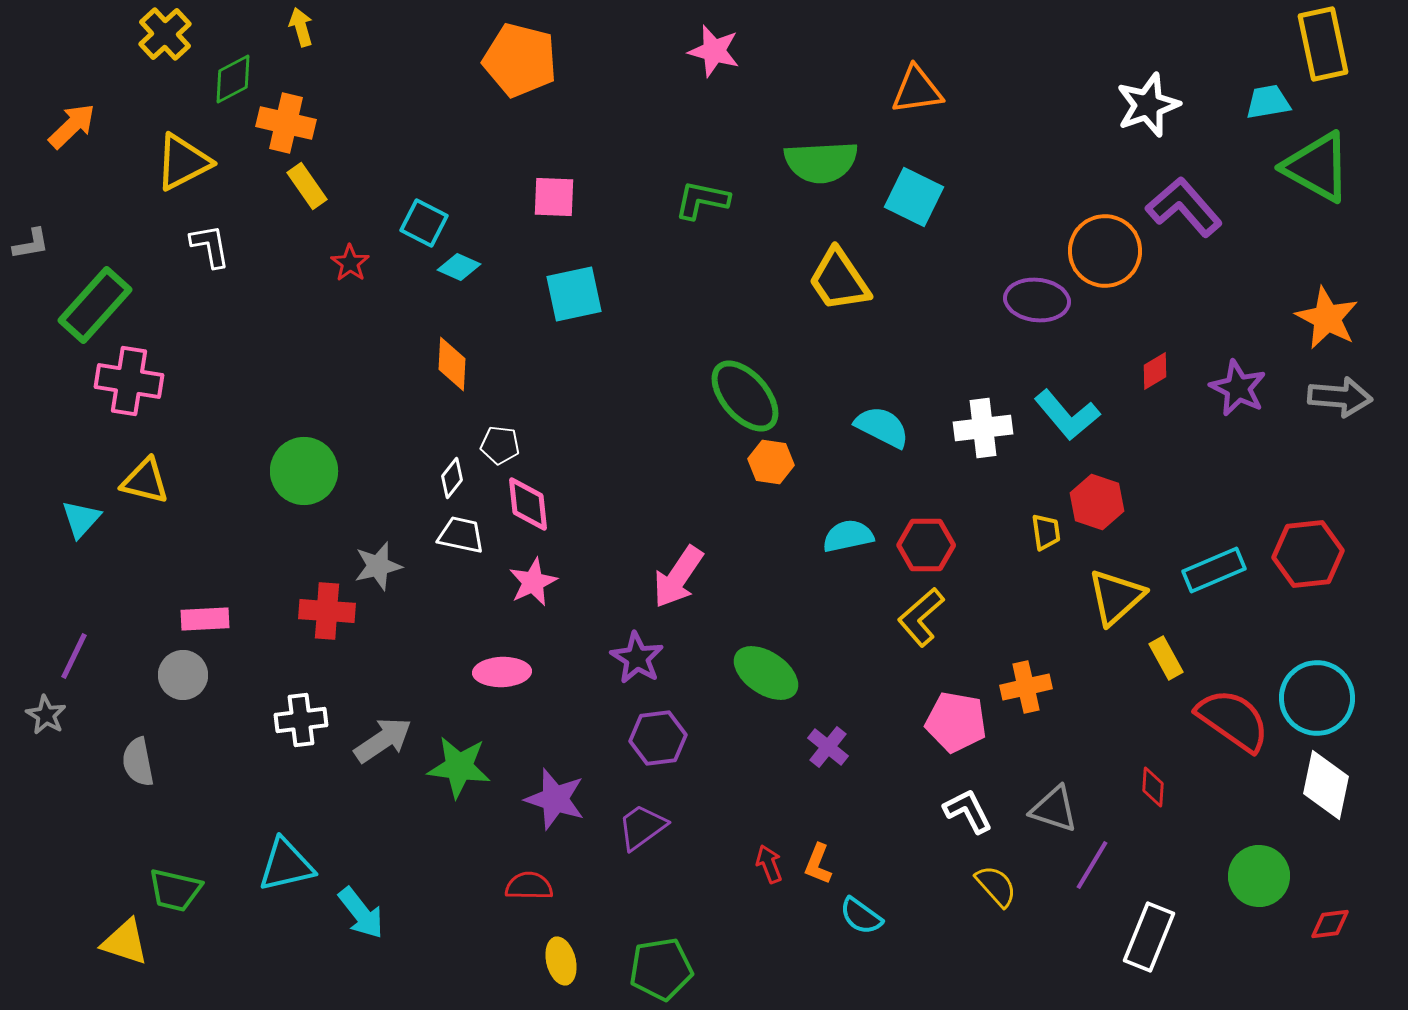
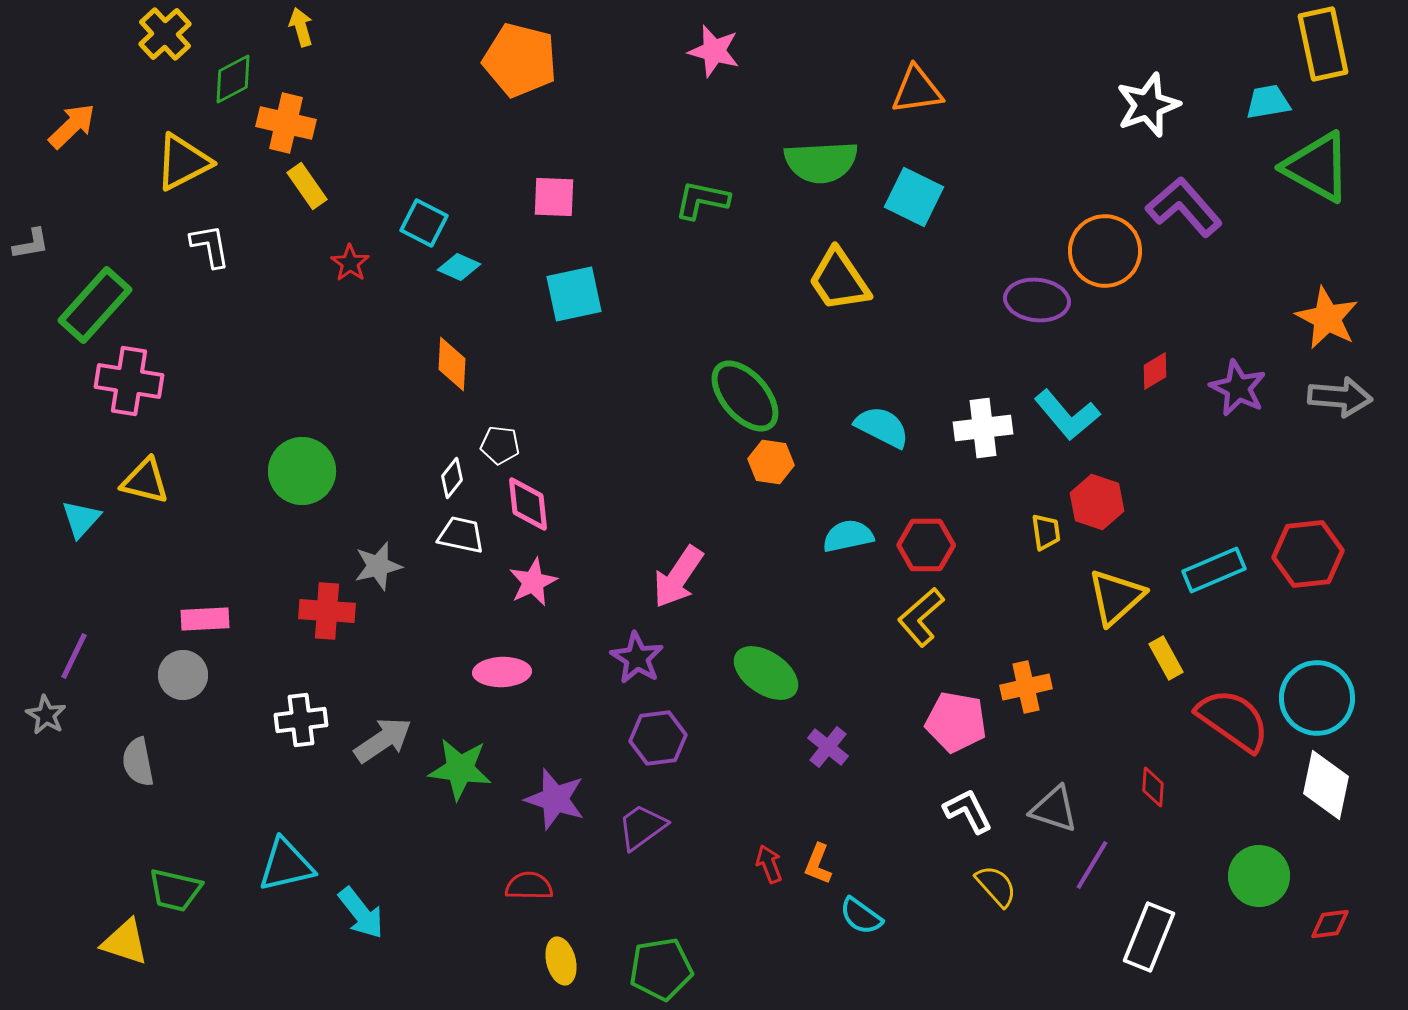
green circle at (304, 471): moved 2 px left
green star at (459, 767): moved 1 px right, 2 px down
